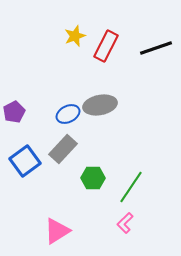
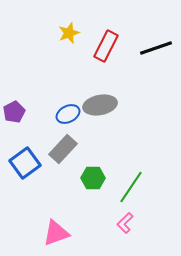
yellow star: moved 6 px left, 3 px up
blue square: moved 2 px down
pink triangle: moved 1 px left, 2 px down; rotated 12 degrees clockwise
